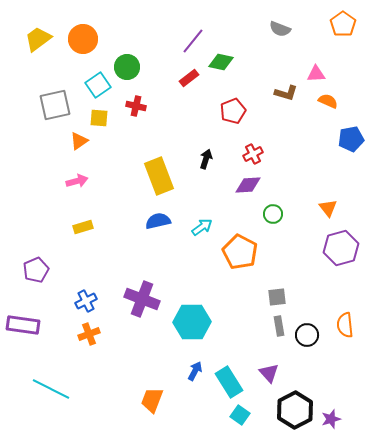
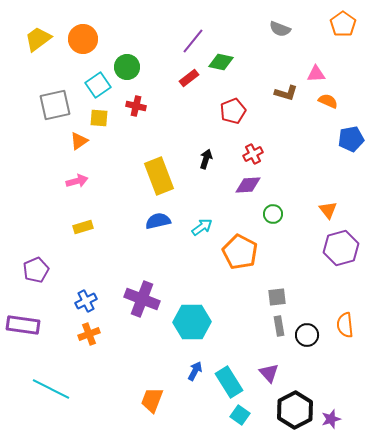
orange triangle at (328, 208): moved 2 px down
